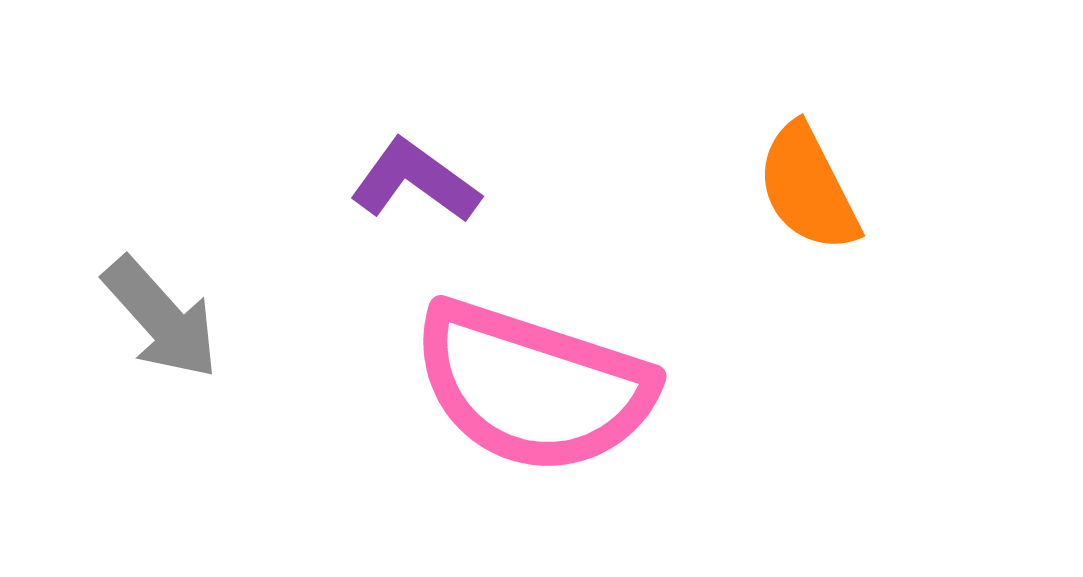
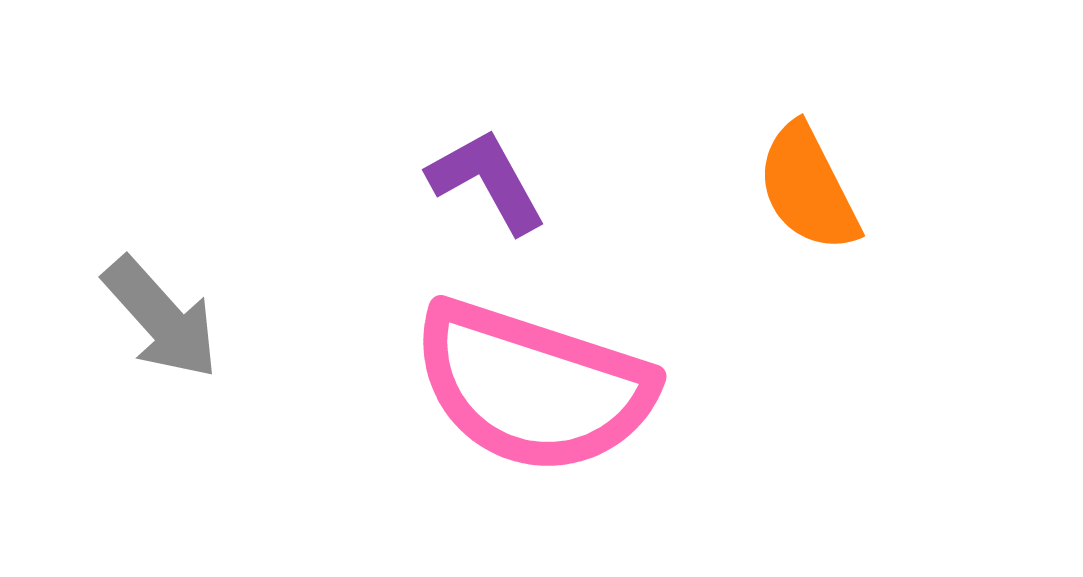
purple L-shape: moved 72 px right; rotated 25 degrees clockwise
